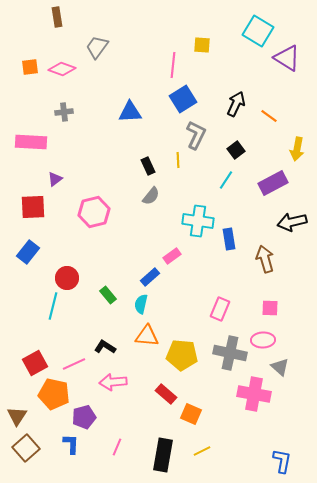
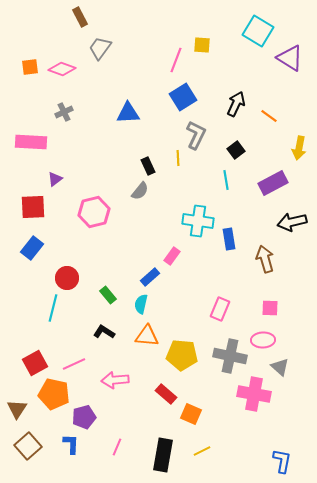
brown rectangle at (57, 17): moved 23 px right; rotated 18 degrees counterclockwise
gray trapezoid at (97, 47): moved 3 px right, 1 px down
purple triangle at (287, 58): moved 3 px right
pink line at (173, 65): moved 3 px right, 5 px up; rotated 15 degrees clockwise
blue square at (183, 99): moved 2 px up
gray cross at (64, 112): rotated 18 degrees counterclockwise
blue triangle at (130, 112): moved 2 px left, 1 px down
yellow arrow at (297, 149): moved 2 px right, 1 px up
yellow line at (178, 160): moved 2 px up
cyan line at (226, 180): rotated 42 degrees counterclockwise
gray semicircle at (151, 196): moved 11 px left, 5 px up
blue rectangle at (28, 252): moved 4 px right, 4 px up
pink rectangle at (172, 256): rotated 18 degrees counterclockwise
cyan line at (53, 306): moved 2 px down
black L-shape at (105, 347): moved 1 px left, 15 px up
gray cross at (230, 353): moved 3 px down
pink arrow at (113, 382): moved 2 px right, 2 px up
brown triangle at (17, 416): moved 7 px up
brown square at (26, 448): moved 2 px right, 2 px up
